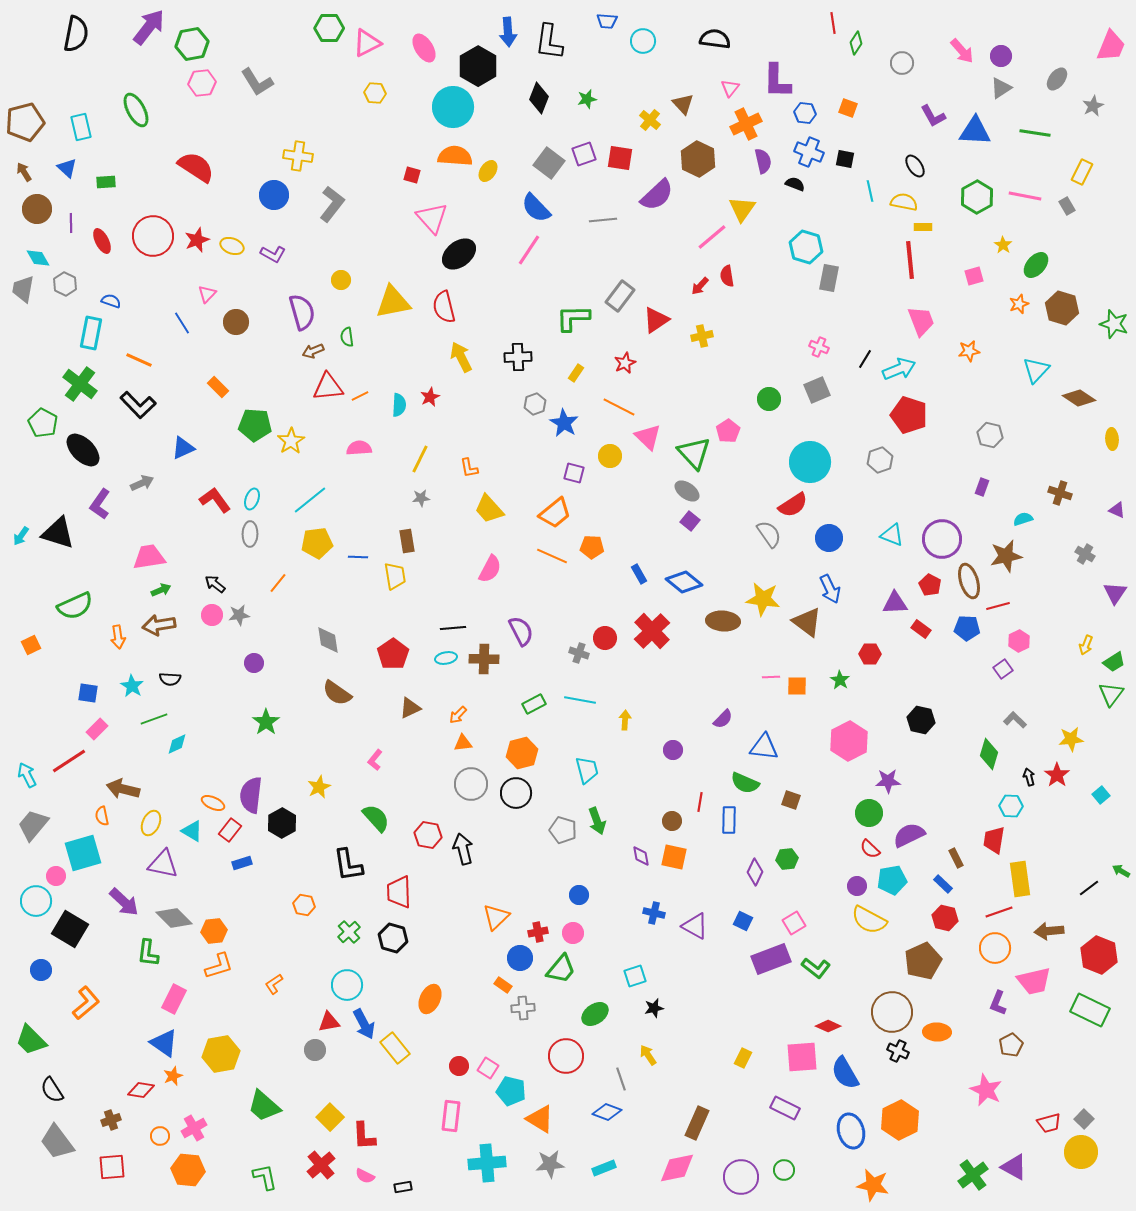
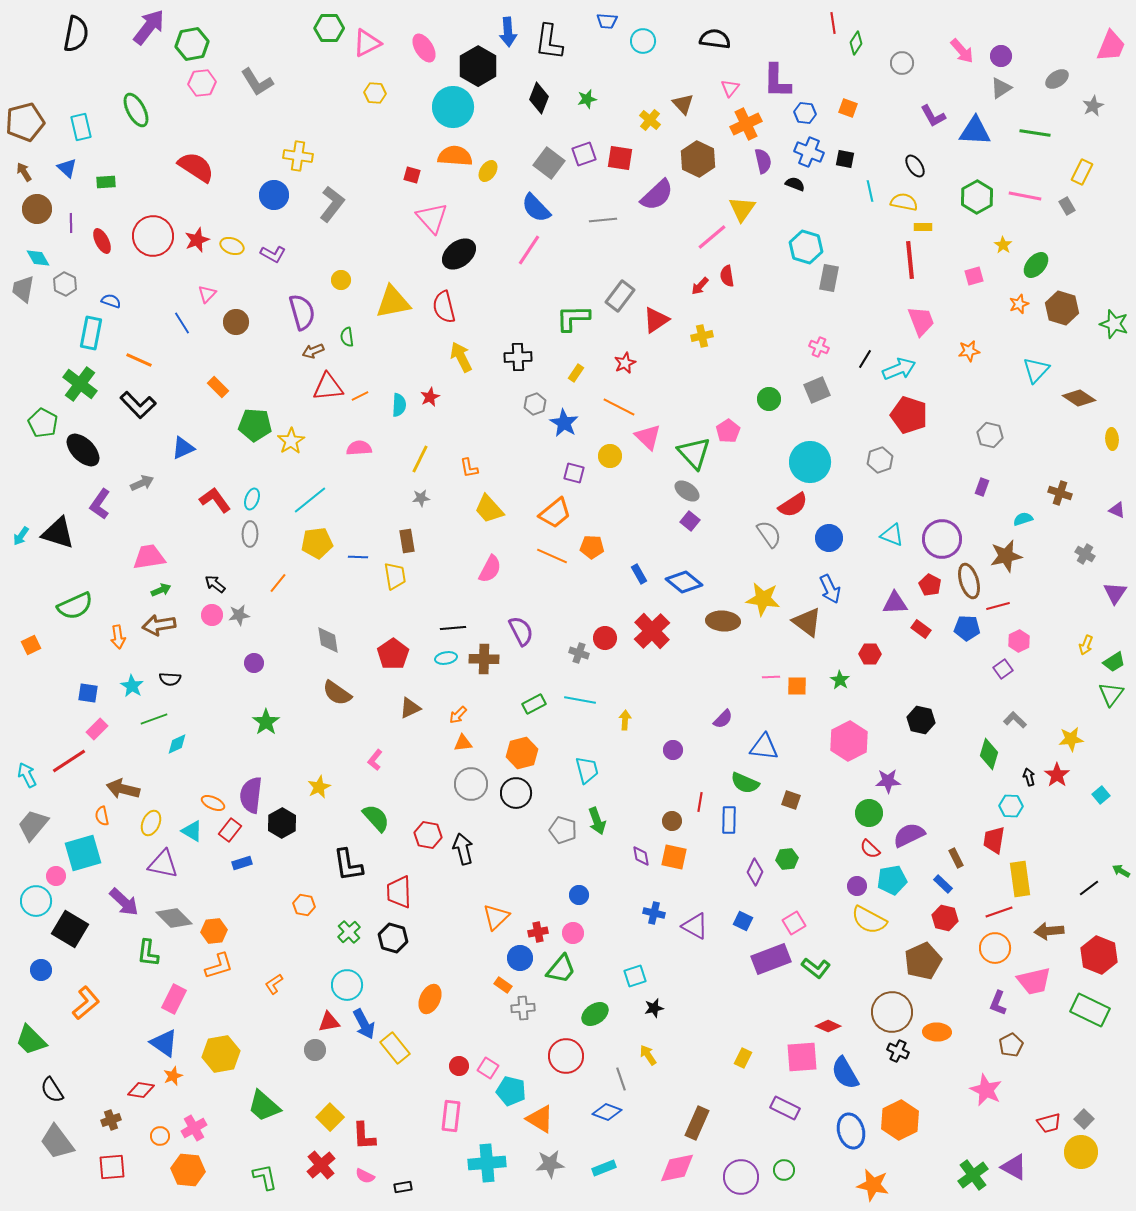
gray ellipse at (1057, 79): rotated 20 degrees clockwise
